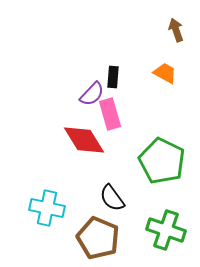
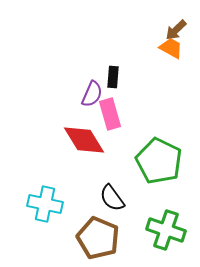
brown arrow: rotated 115 degrees counterclockwise
orange trapezoid: moved 6 px right, 25 px up
purple semicircle: rotated 20 degrees counterclockwise
green pentagon: moved 3 px left
cyan cross: moved 2 px left, 4 px up
